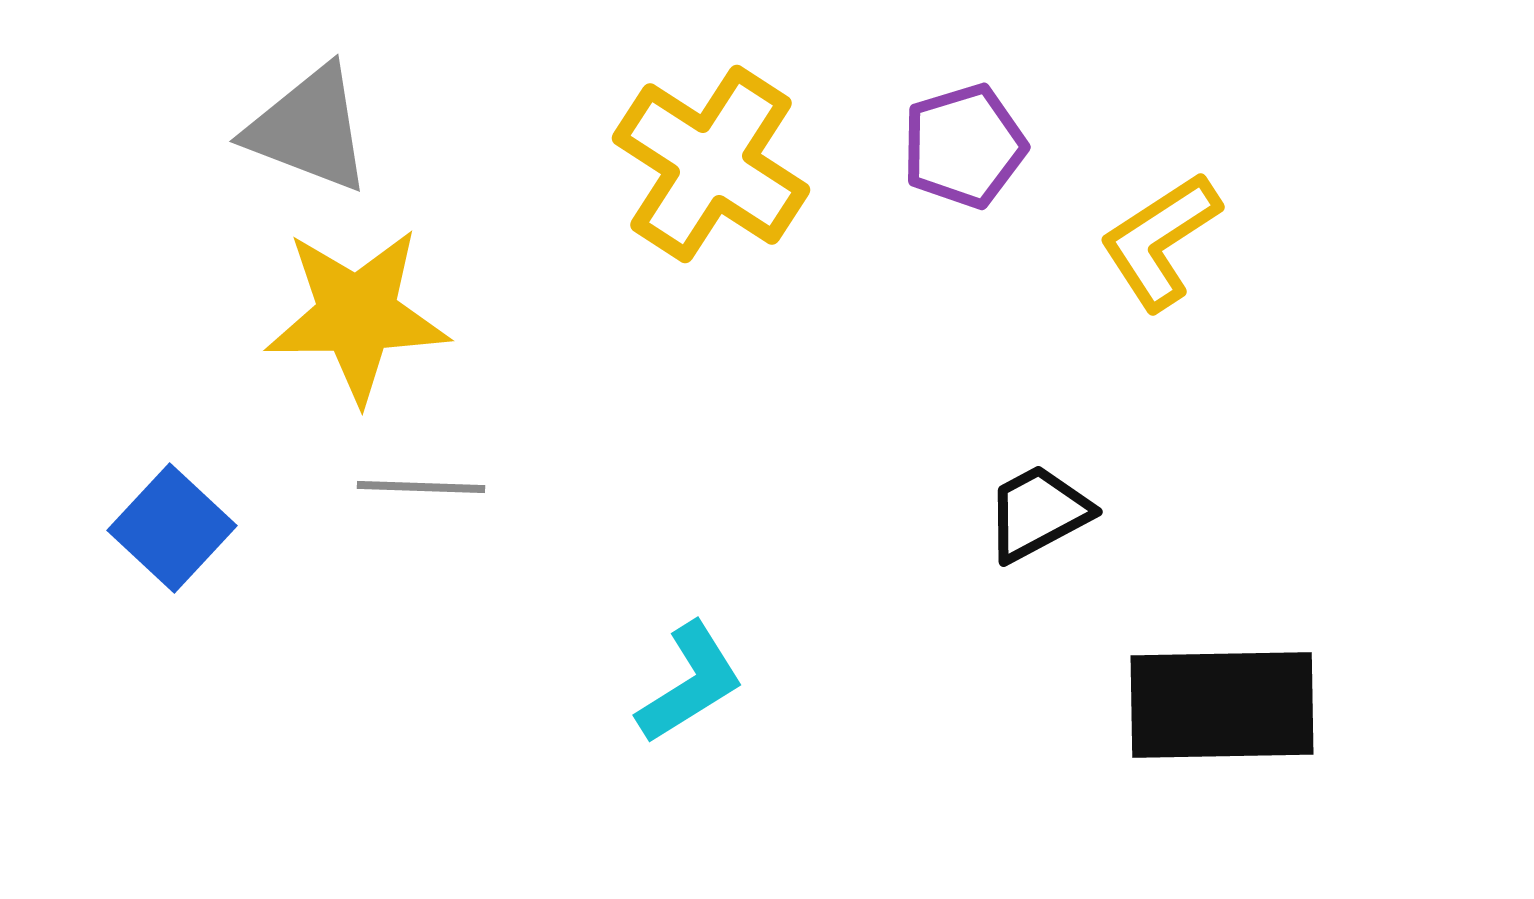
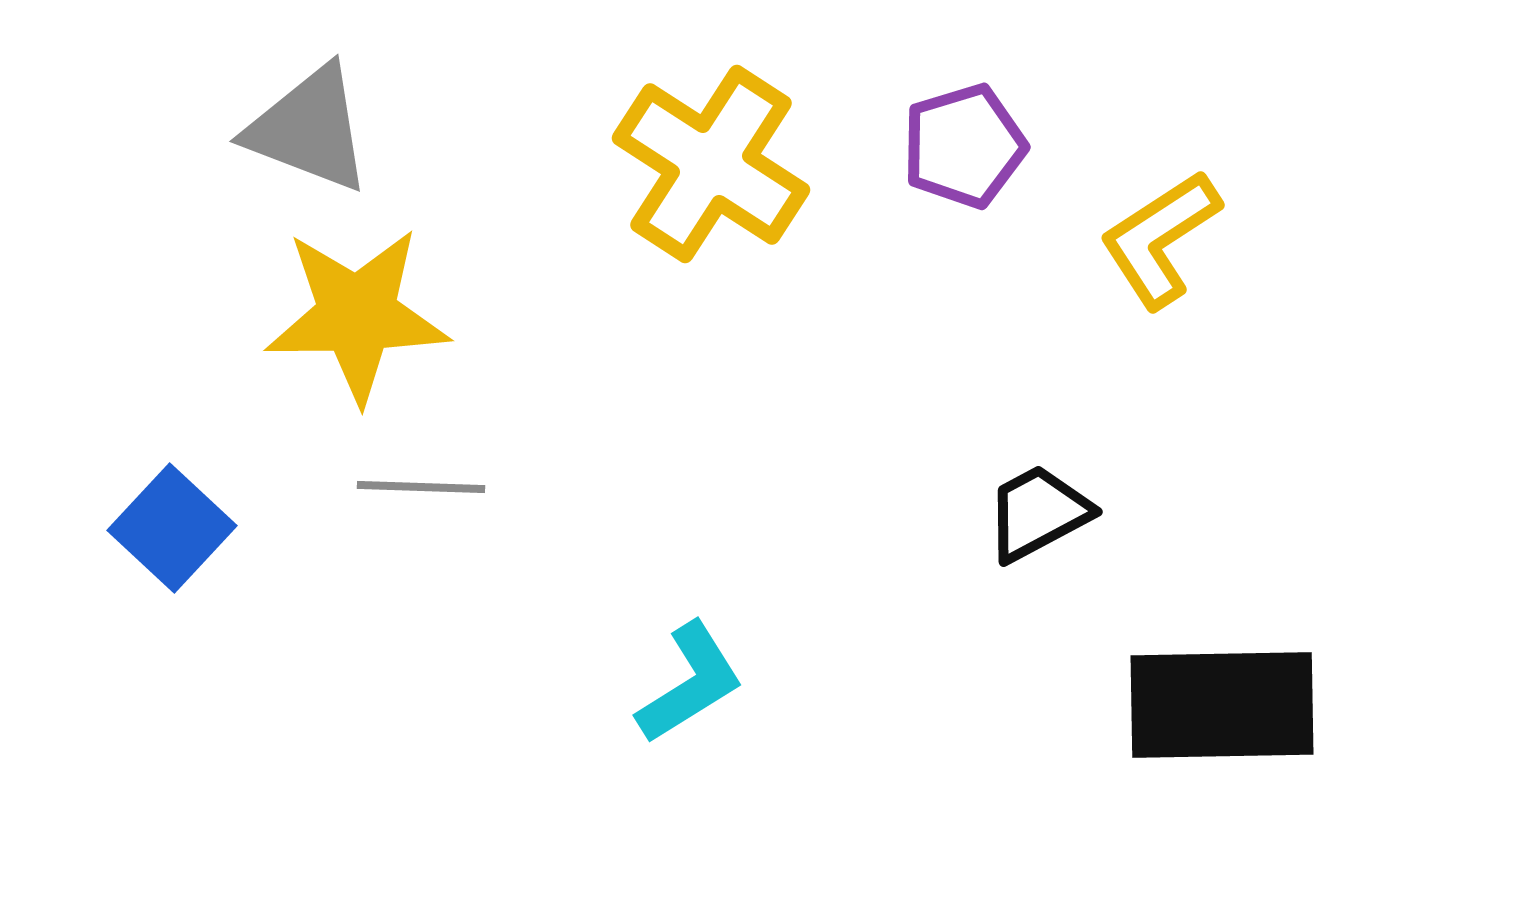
yellow L-shape: moved 2 px up
